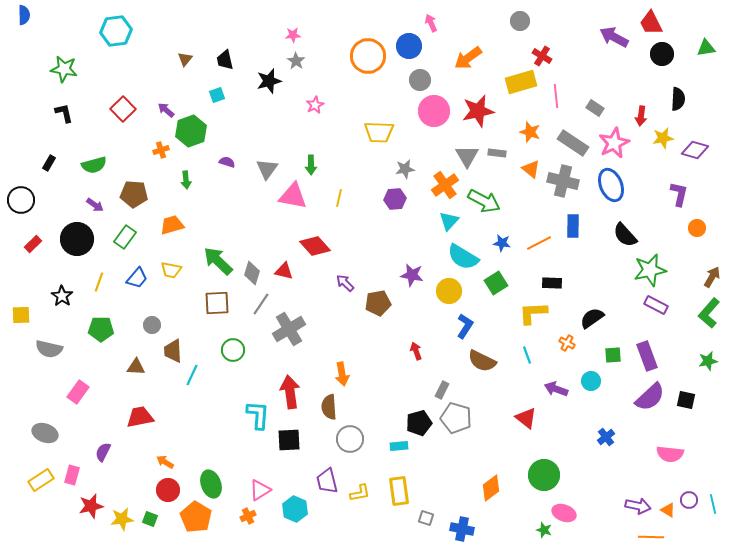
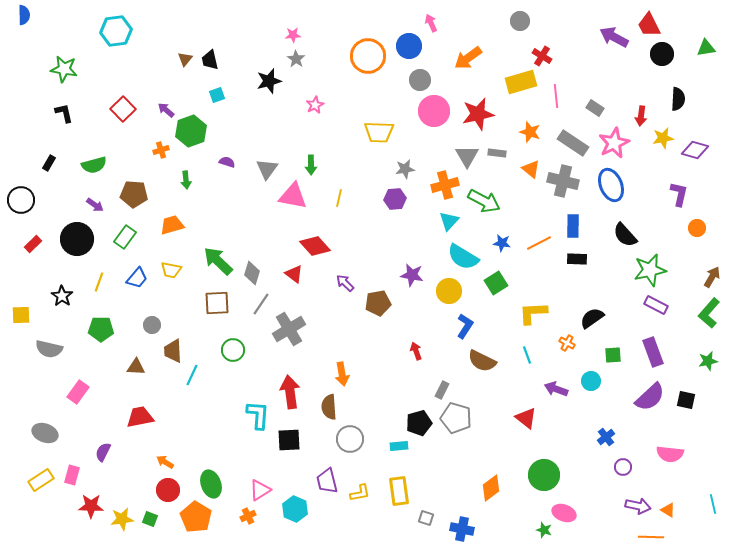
red trapezoid at (651, 23): moved 2 px left, 2 px down
black trapezoid at (225, 60): moved 15 px left
gray star at (296, 61): moved 2 px up
red star at (478, 111): moved 3 px down
orange cross at (445, 185): rotated 20 degrees clockwise
red triangle at (284, 271): moved 10 px right, 3 px down; rotated 24 degrees clockwise
black rectangle at (552, 283): moved 25 px right, 24 px up
purple rectangle at (647, 356): moved 6 px right, 4 px up
purple circle at (689, 500): moved 66 px left, 33 px up
red star at (91, 506): rotated 15 degrees clockwise
